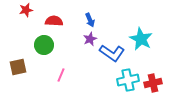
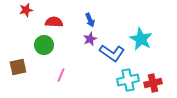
red semicircle: moved 1 px down
